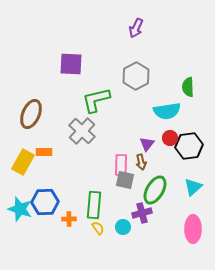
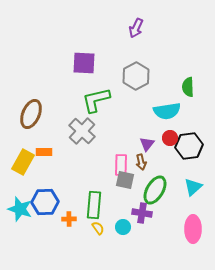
purple square: moved 13 px right, 1 px up
purple cross: rotated 24 degrees clockwise
